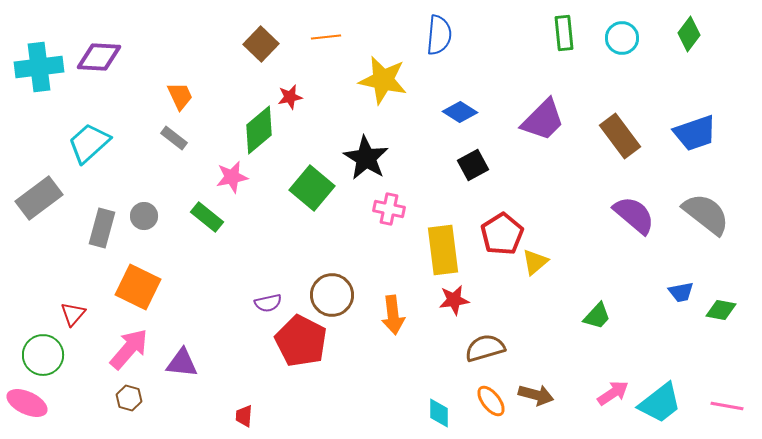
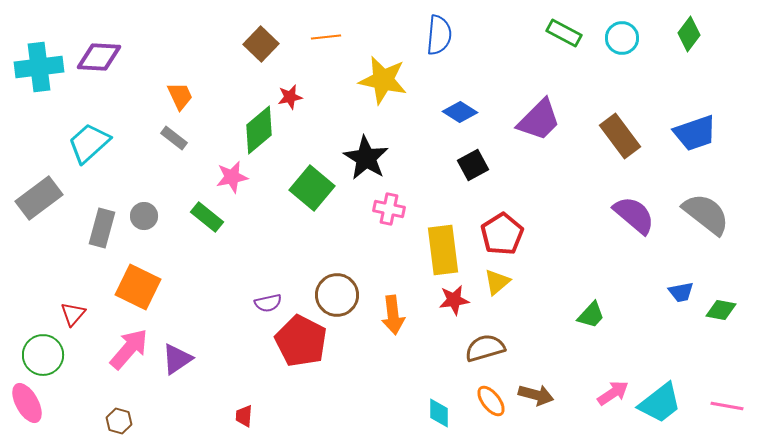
green rectangle at (564, 33): rotated 56 degrees counterclockwise
purple trapezoid at (543, 120): moved 4 px left
yellow triangle at (535, 262): moved 38 px left, 20 px down
brown circle at (332, 295): moved 5 px right
green trapezoid at (597, 316): moved 6 px left, 1 px up
purple triangle at (182, 363): moved 5 px left, 4 px up; rotated 40 degrees counterclockwise
brown hexagon at (129, 398): moved 10 px left, 23 px down
pink ellipse at (27, 403): rotated 36 degrees clockwise
